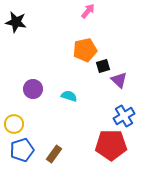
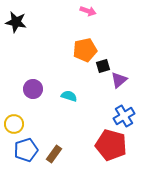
pink arrow: rotated 70 degrees clockwise
purple triangle: rotated 36 degrees clockwise
red pentagon: rotated 16 degrees clockwise
blue pentagon: moved 4 px right
